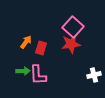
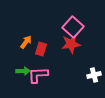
red rectangle: moved 1 px down
pink L-shape: rotated 90 degrees clockwise
